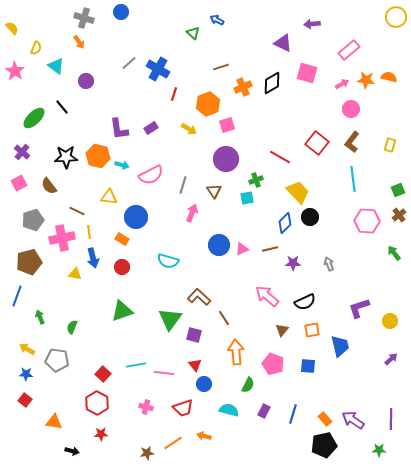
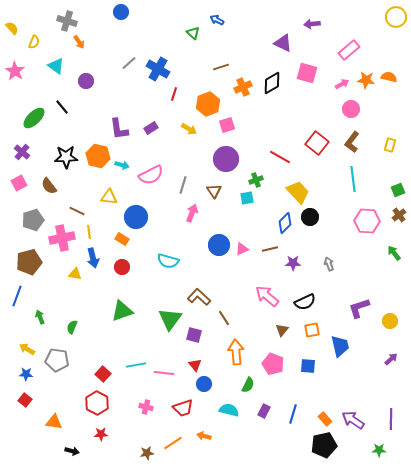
gray cross at (84, 18): moved 17 px left, 3 px down
yellow semicircle at (36, 48): moved 2 px left, 6 px up
